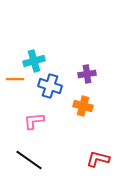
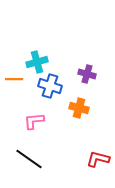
cyan cross: moved 3 px right, 1 px down
purple cross: rotated 24 degrees clockwise
orange line: moved 1 px left
orange cross: moved 4 px left, 2 px down
black line: moved 1 px up
